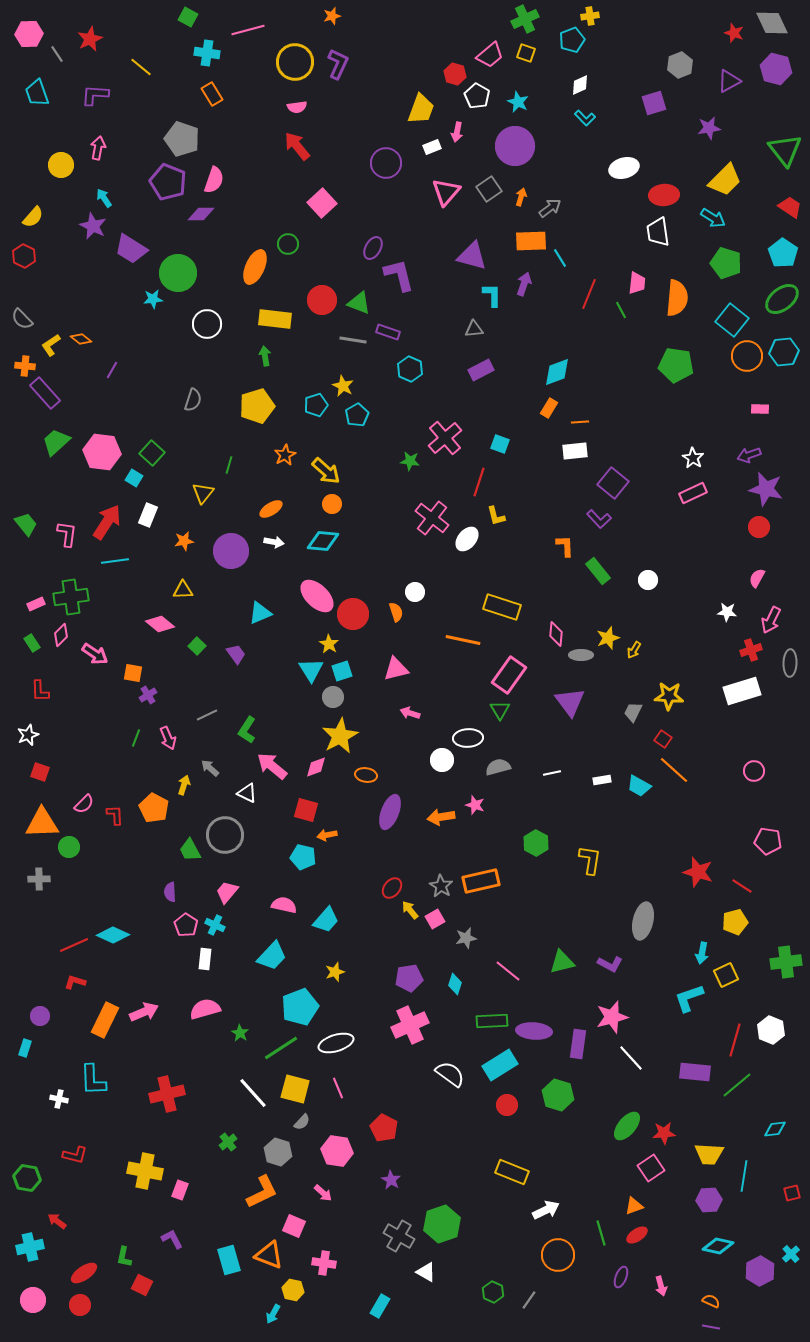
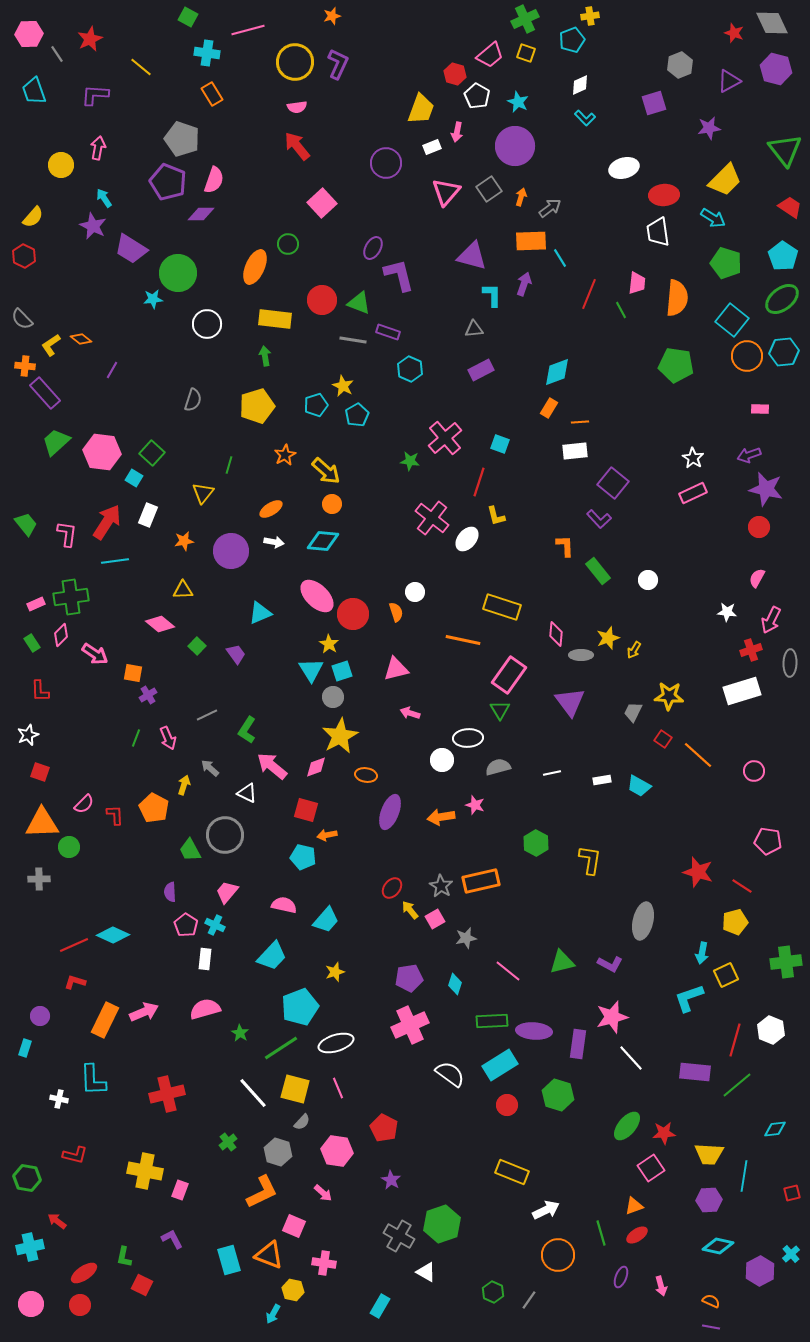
cyan trapezoid at (37, 93): moved 3 px left, 2 px up
cyan pentagon at (783, 253): moved 3 px down
orange line at (674, 770): moved 24 px right, 15 px up
pink circle at (33, 1300): moved 2 px left, 4 px down
